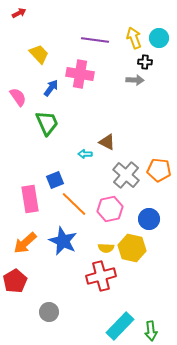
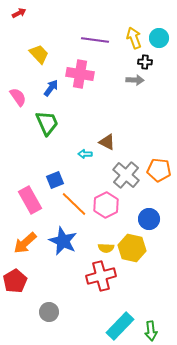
pink rectangle: moved 1 px down; rotated 20 degrees counterclockwise
pink hexagon: moved 4 px left, 4 px up; rotated 15 degrees counterclockwise
